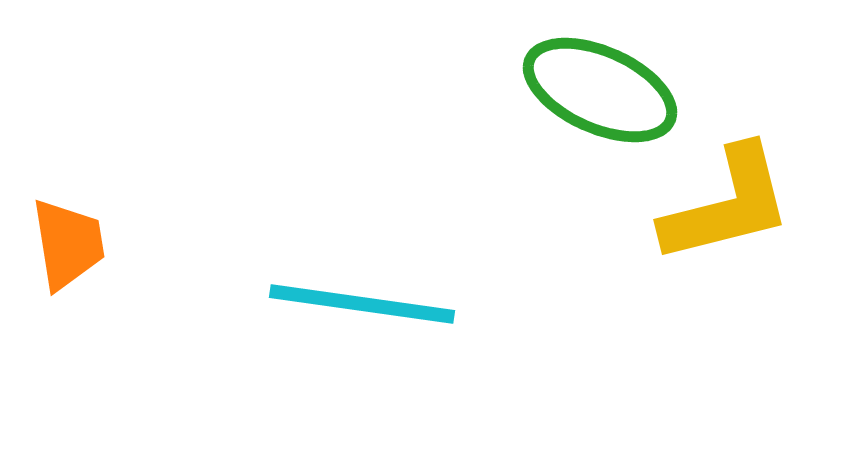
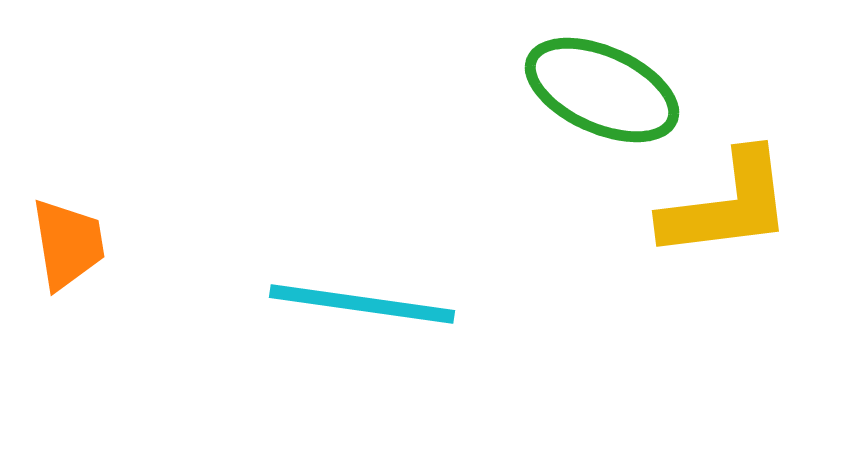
green ellipse: moved 2 px right
yellow L-shape: rotated 7 degrees clockwise
